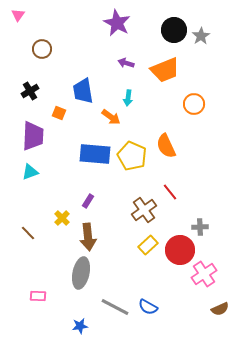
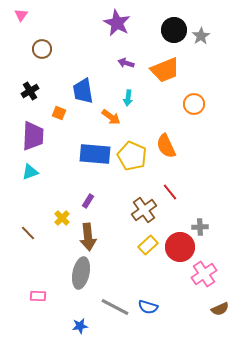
pink triangle: moved 3 px right
red circle: moved 3 px up
blue semicircle: rotated 12 degrees counterclockwise
